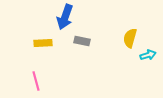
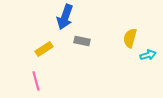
yellow rectangle: moved 1 px right, 6 px down; rotated 30 degrees counterclockwise
